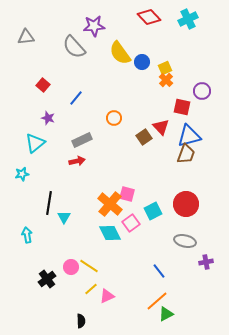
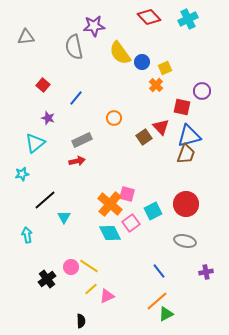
gray semicircle at (74, 47): rotated 30 degrees clockwise
orange cross at (166, 80): moved 10 px left, 5 px down
black line at (49, 203): moved 4 px left, 3 px up; rotated 40 degrees clockwise
purple cross at (206, 262): moved 10 px down
